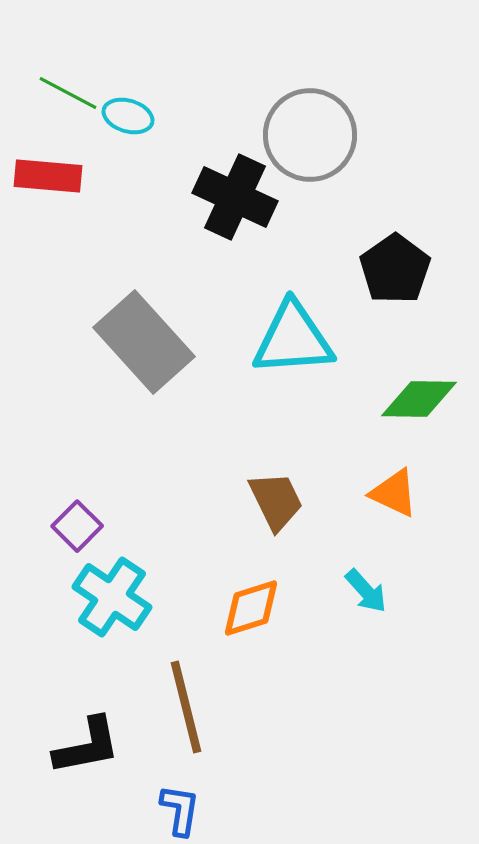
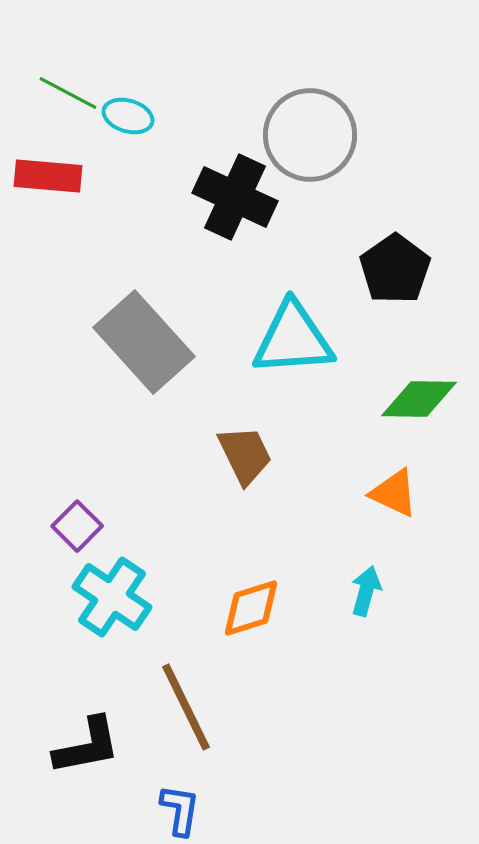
brown trapezoid: moved 31 px left, 46 px up
cyan arrow: rotated 123 degrees counterclockwise
brown line: rotated 12 degrees counterclockwise
